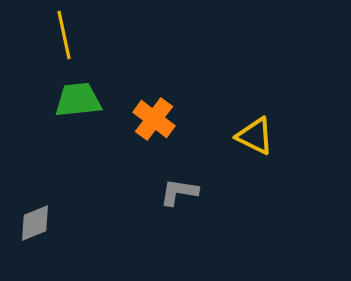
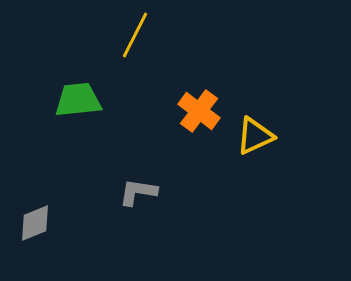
yellow line: moved 71 px right; rotated 39 degrees clockwise
orange cross: moved 45 px right, 8 px up
yellow triangle: rotated 51 degrees counterclockwise
gray L-shape: moved 41 px left
